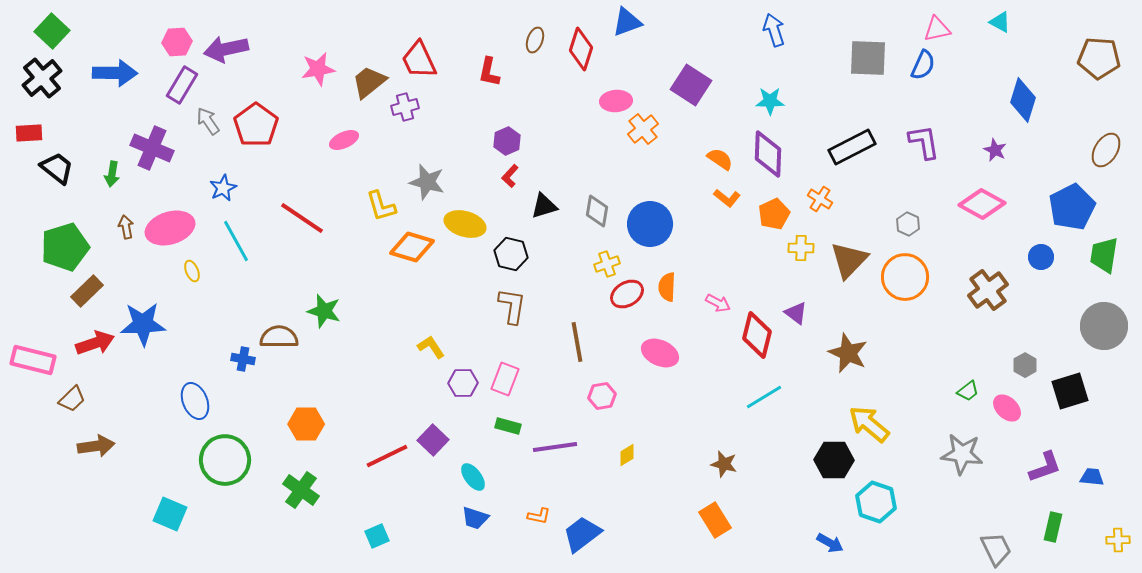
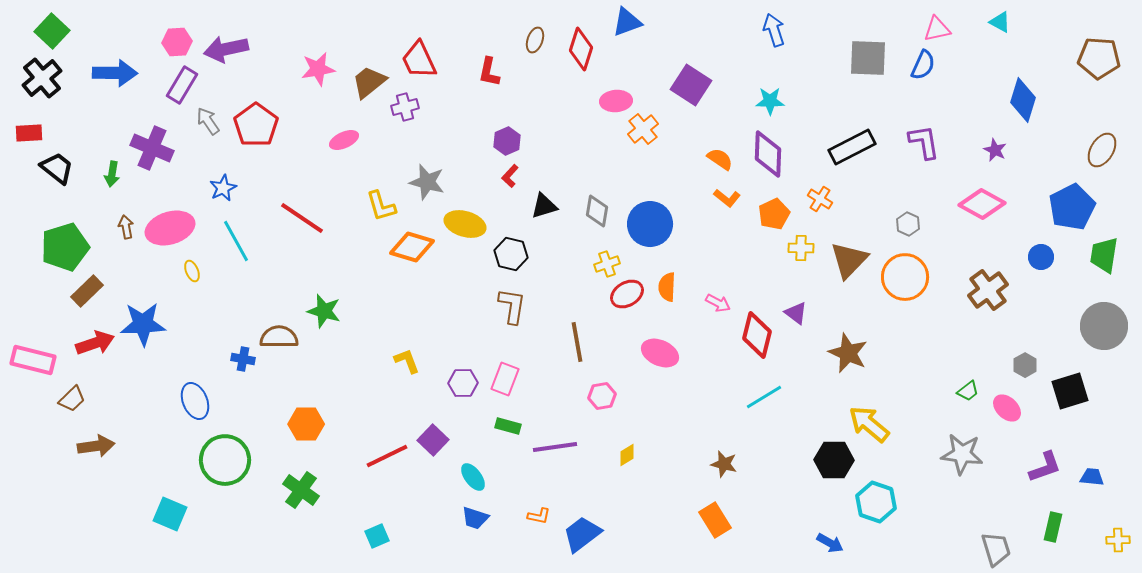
brown ellipse at (1106, 150): moved 4 px left
yellow L-shape at (431, 347): moved 24 px left, 14 px down; rotated 12 degrees clockwise
gray trapezoid at (996, 549): rotated 9 degrees clockwise
